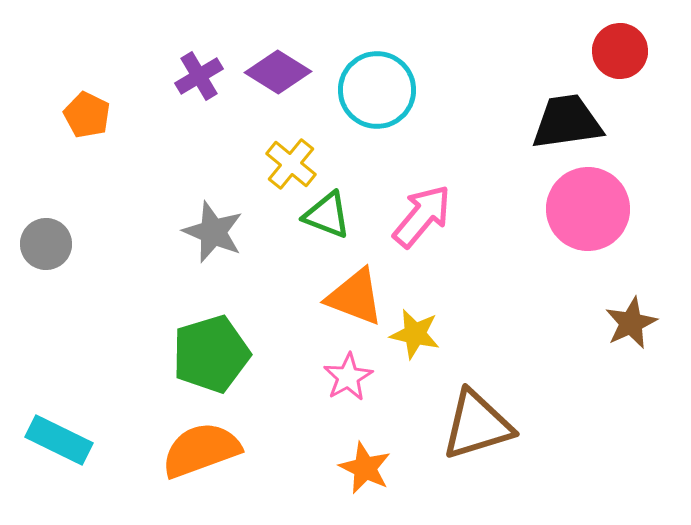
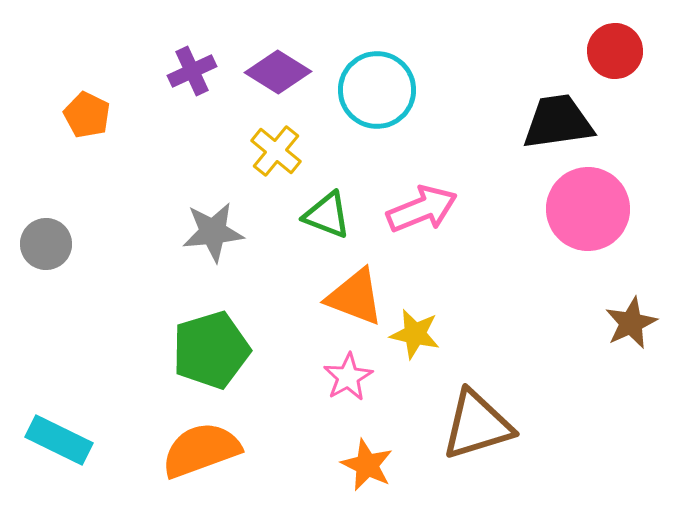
red circle: moved 5 px left
purple cross: moved 7 px left, 5 px up; rotated 6 degrees clockwise
black trapezoid: moved 9 px left
yellow cross: moved 15 px left, 13 px up
pink arrow: moved 7 px up; rotated 28 degrees clockwise
gray star: rotated 28 degrees counterclockwise
green pentagon: moved 4 px up
orange star: moved 2 px right, 3 px up
